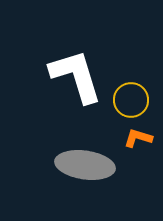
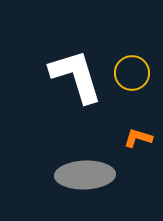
yellow circle: moved 1 px right, 27 px up
gray ellipse: moved 10 px down; rotated 10 degrees counterclockwise
